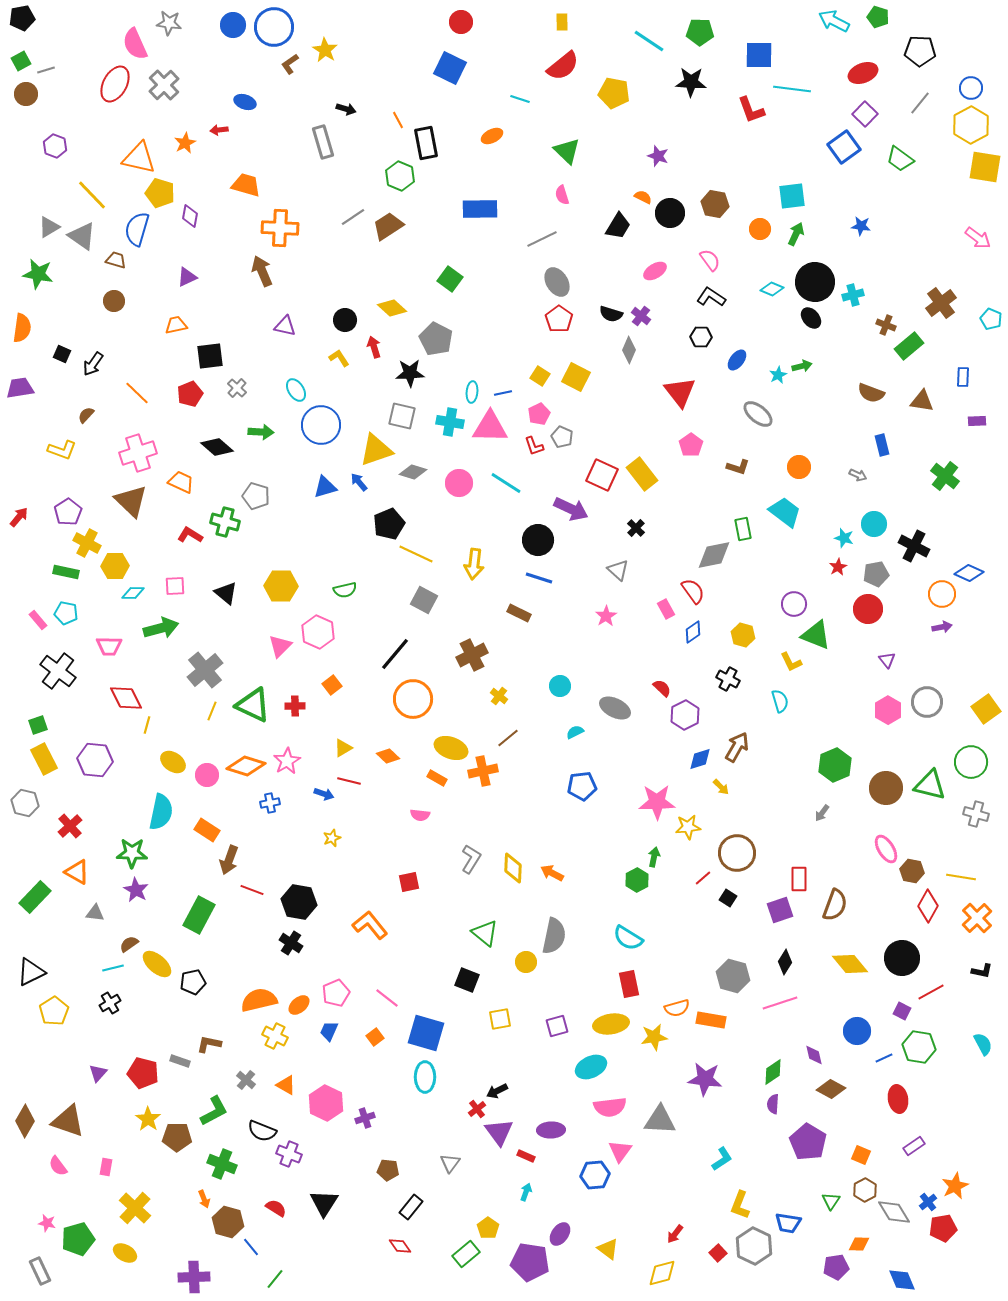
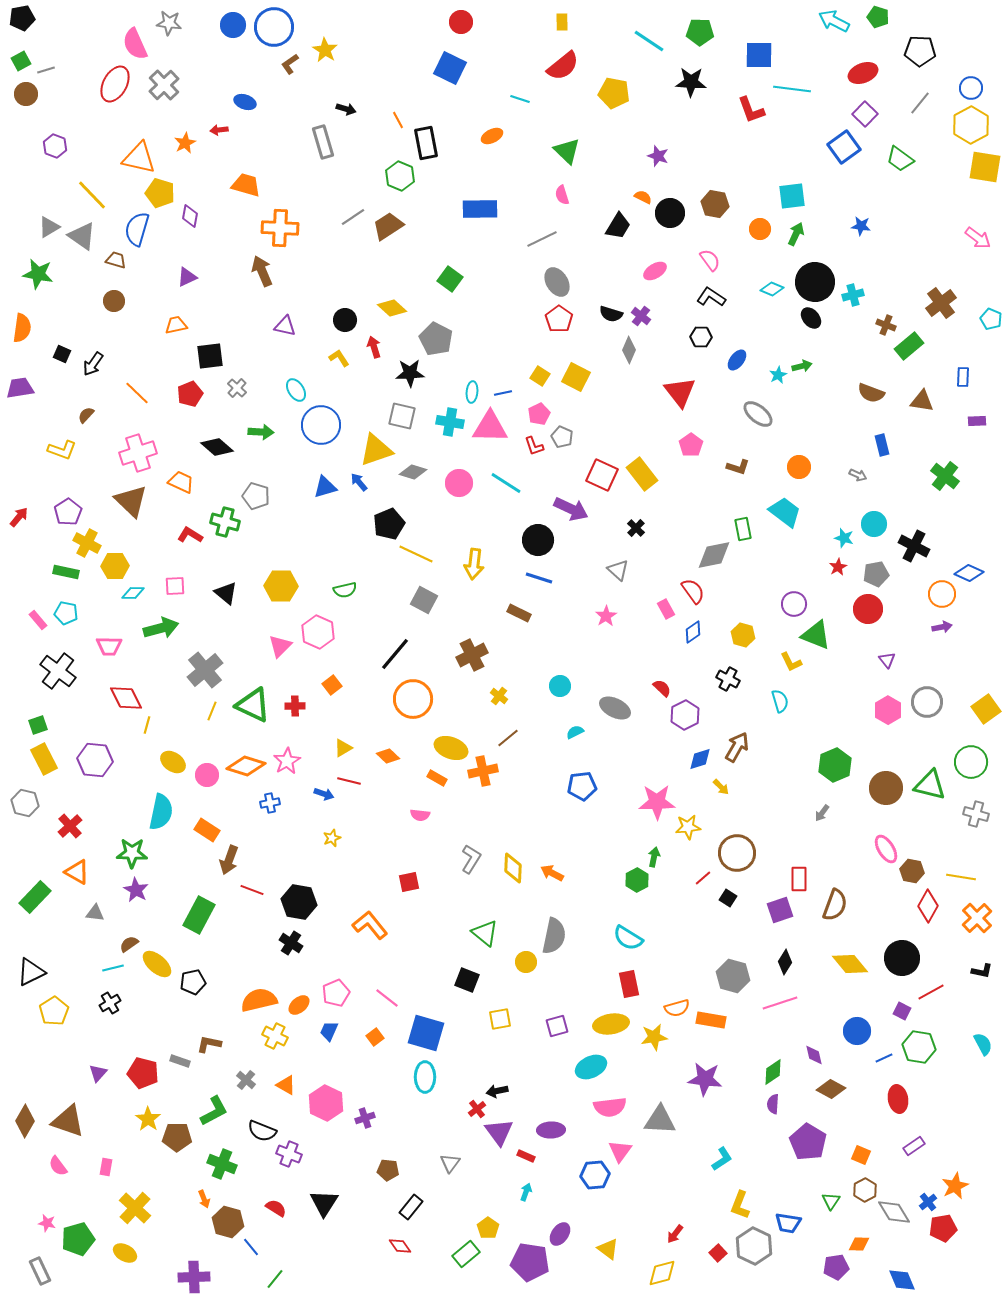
black arrow at (497, 1091): rotated 15 degrees clockwise
